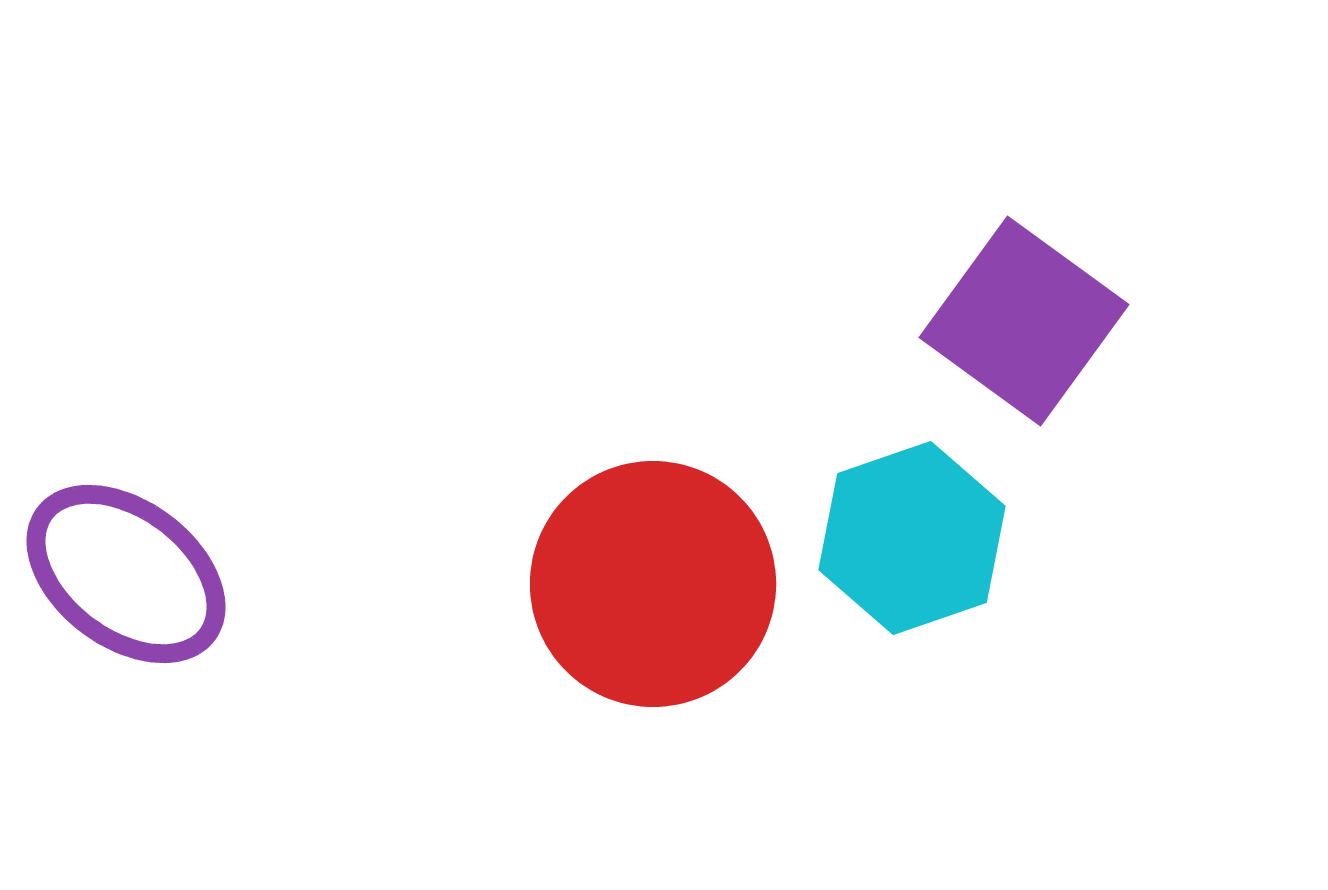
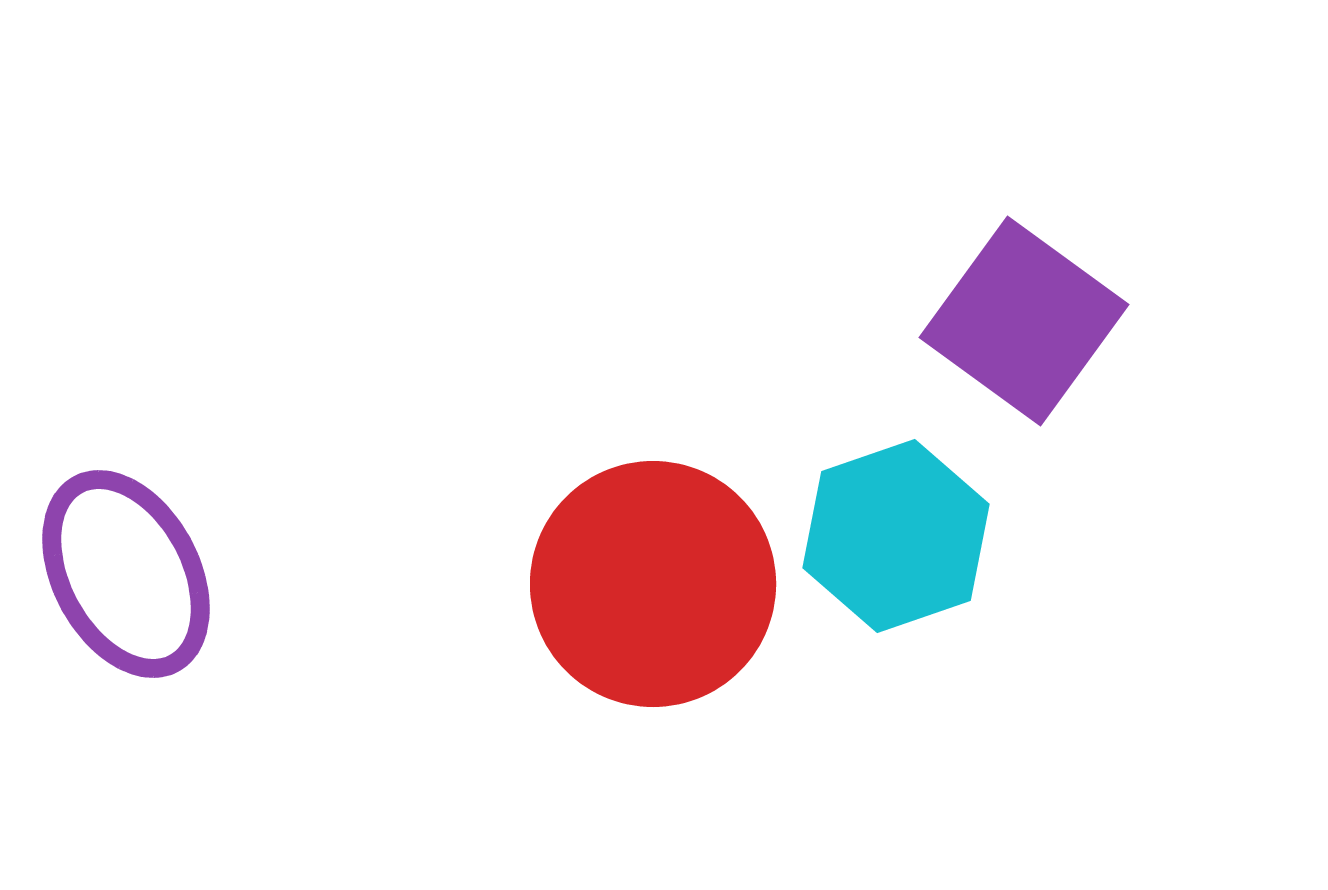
cyan hexagon: moved 16 px left, 2 px up
purple ellipse: rotated 25 degrees clockwise
